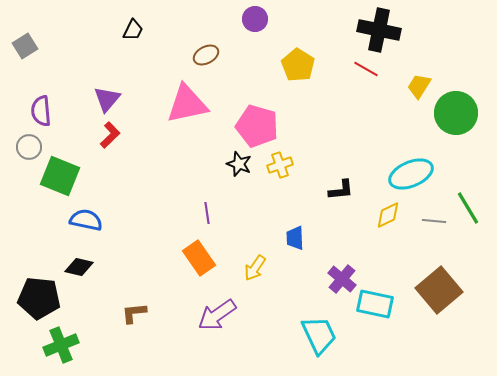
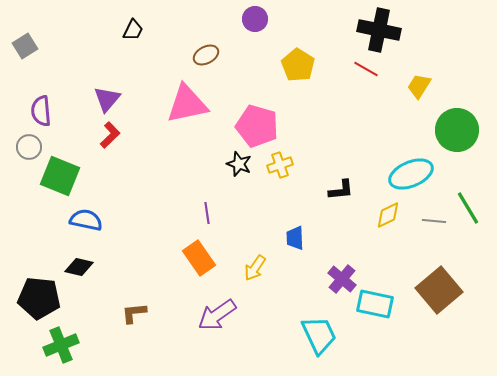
green circle: moved 1 px right, 17 px down
